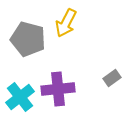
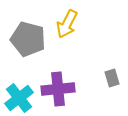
yellow arrow: moved 1 px right, 1 px down
gray rectangle: rotated 72 degrees counterclockwise
cyan cross: moved 1 px left, 1 px down
